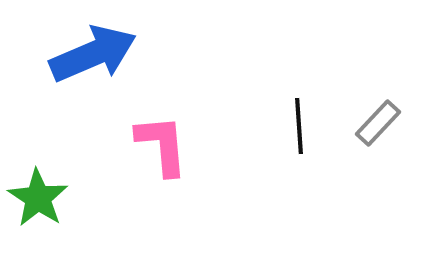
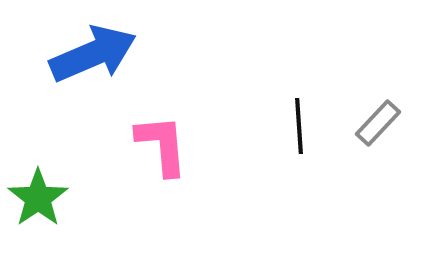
green star: rotated 4 degrees clockwise
